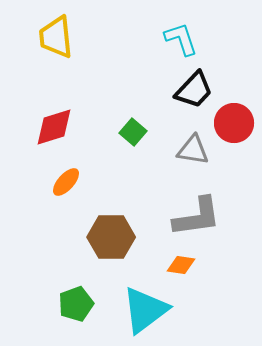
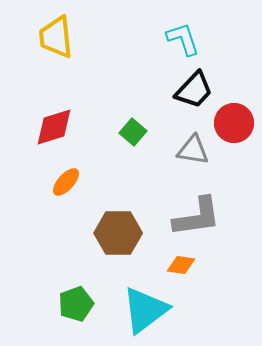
cyan L-shape: moved 2 px right
brown hexagon: moved 7 px right, 4 px up
